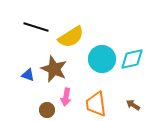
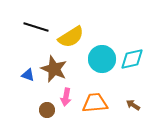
orange trapezoid: moved 1 px left, 1 px up; rotated 92 degrees clockwise
